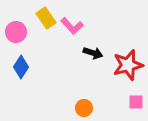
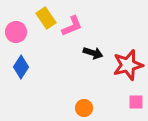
pink L-shape: rotated 70 degrees counterclockwise
